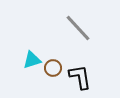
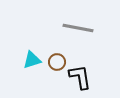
gray line: rotated 36 degrees counterclockwise
brown circle: moved 4 px right, 6 px up
